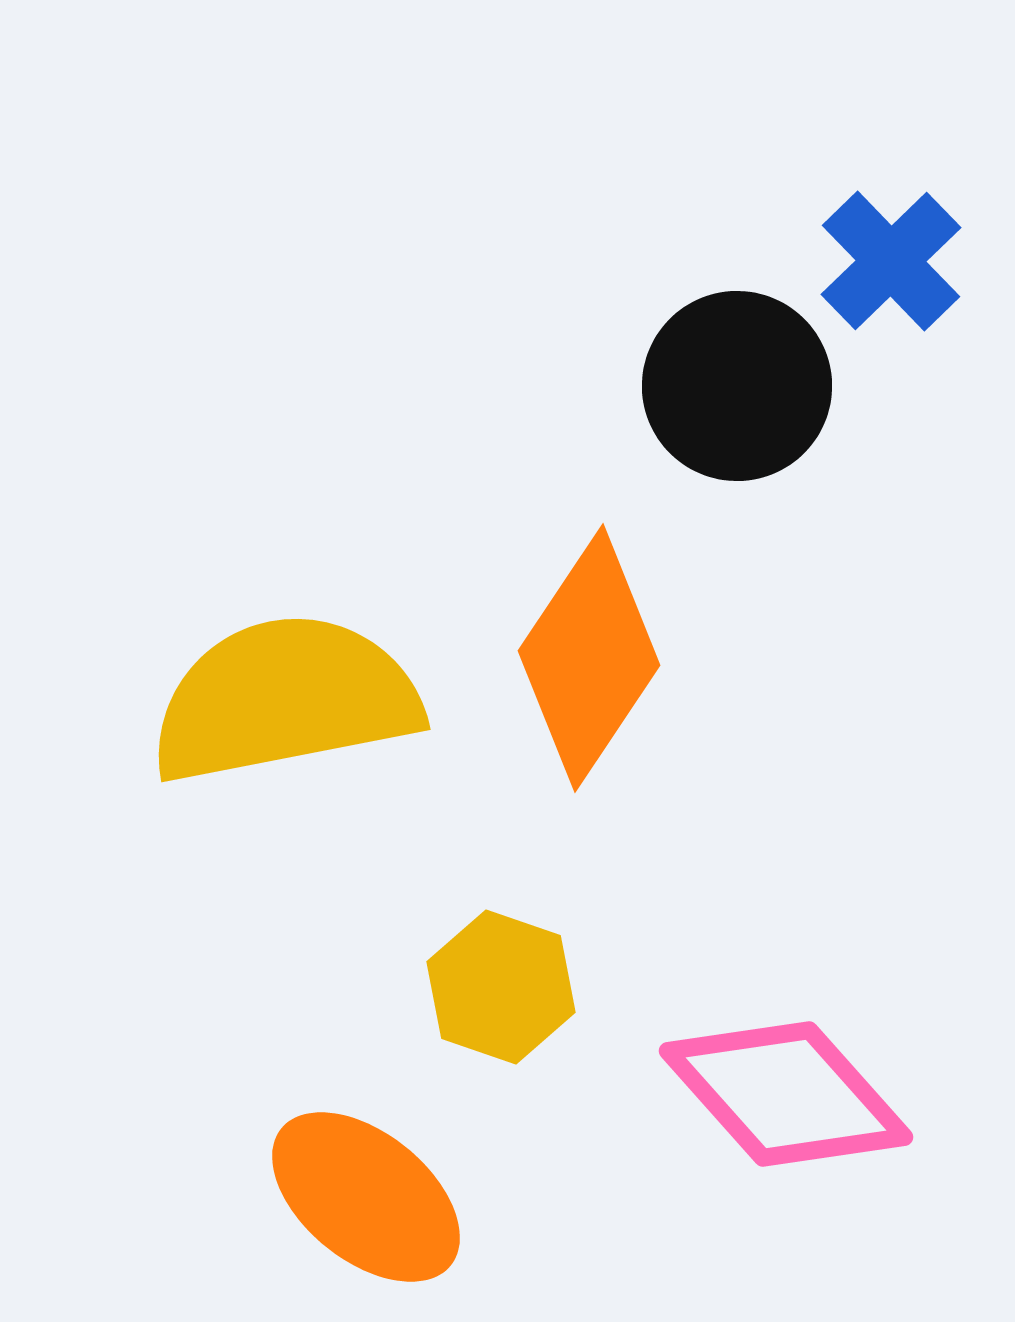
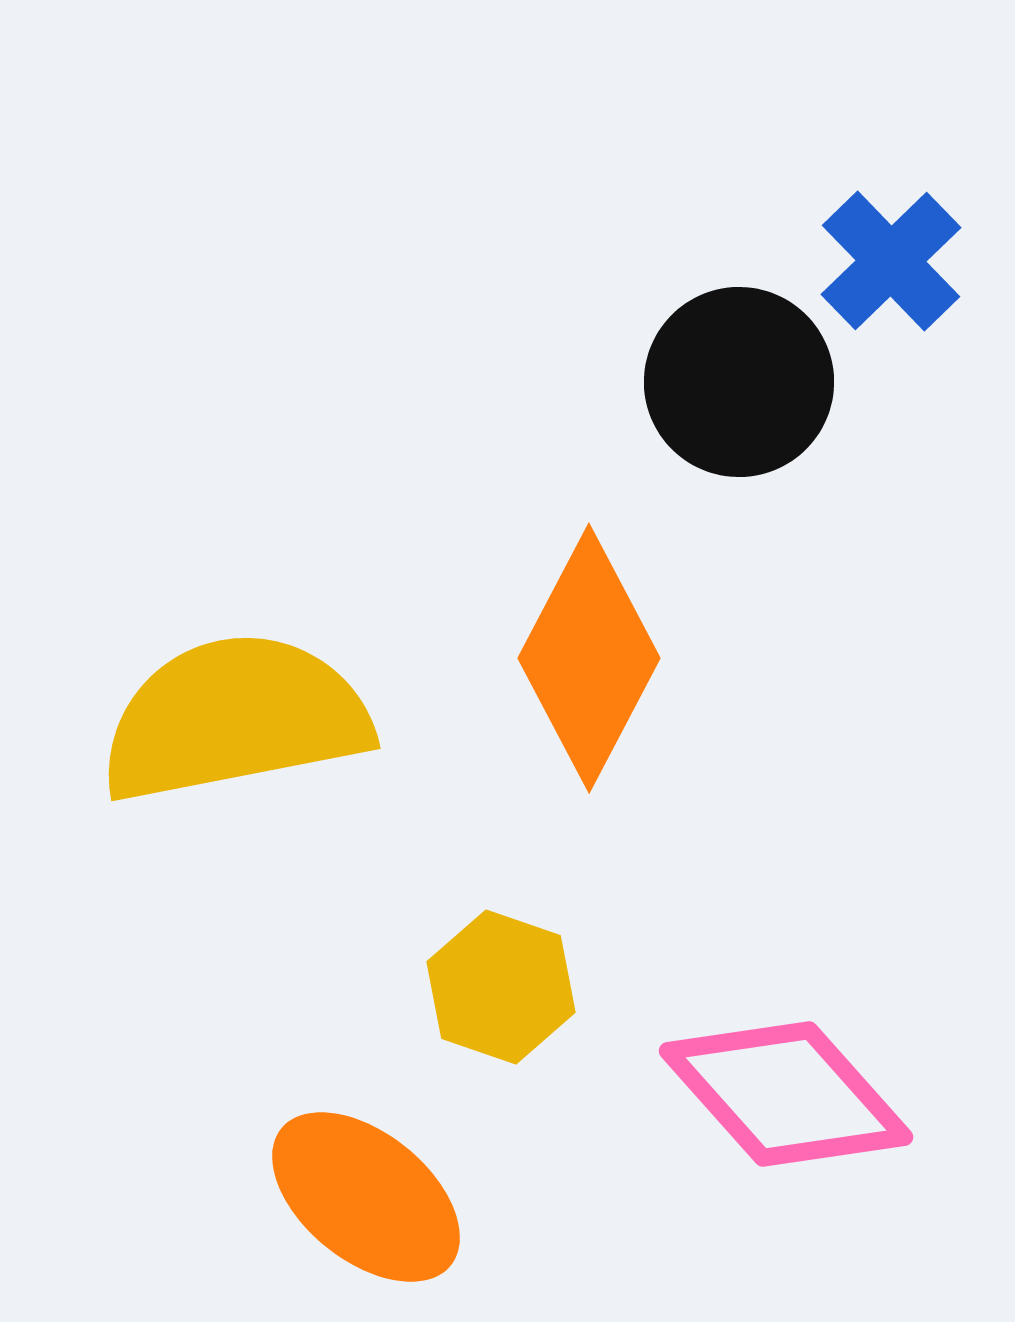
black circle: moved 2 px right, 4 px up
orange diamond: rotated 6 degrees counterclockwise
yellow semicircle: moved 50 px left, 19 px down
